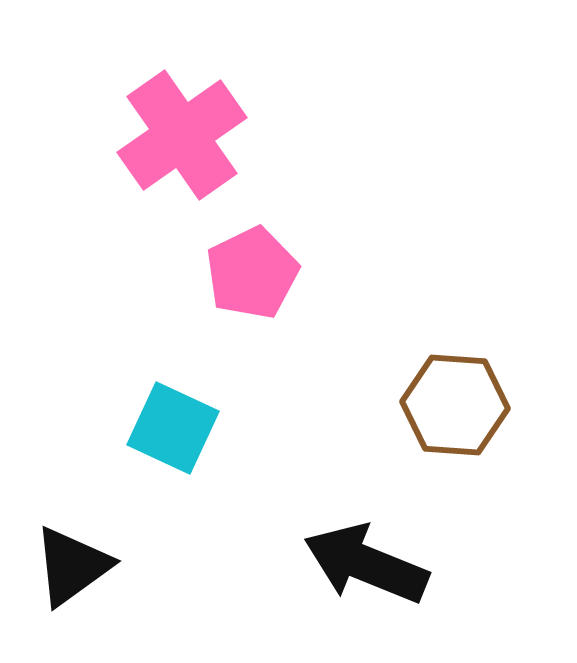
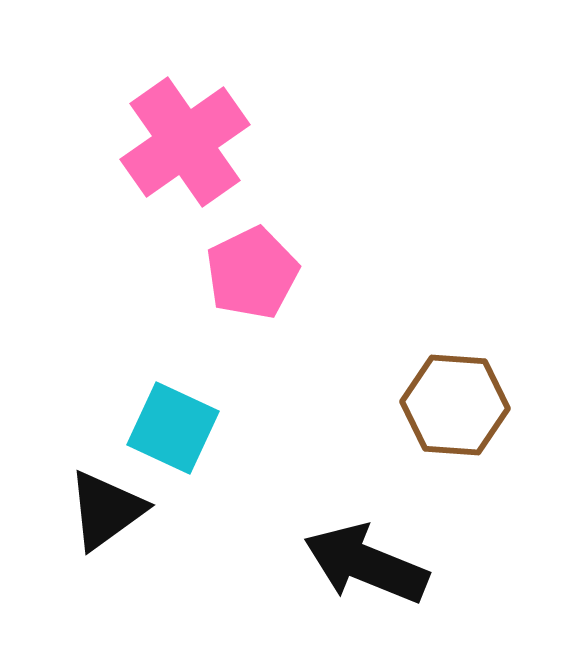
pink cross: moved 3 px right, 7 px down
black triangle: moved 34 px right, 56 px up
